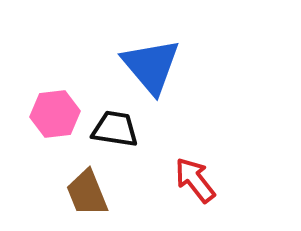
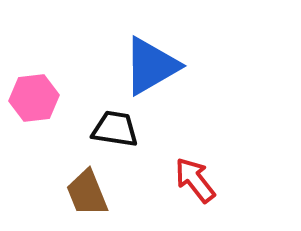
blue triangle: rotated 40 degrees clockwise
pink hexagon: moved 21 px left, 16 px up
